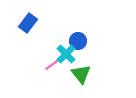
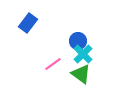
cyan cross: moved 17 px right
green triangle: rotated 15 degrees counterclockwise
